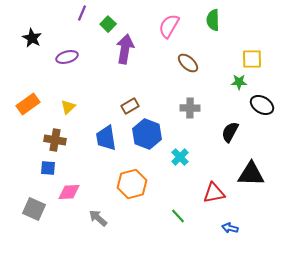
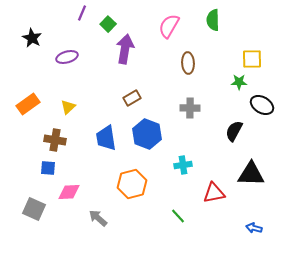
brown ellipse: rotated 45 degrees clockwise
brown rectangle: moved 2 px right, 8 px up
black semicircle: moved 4 px right, 1 px up
cyan cross: moved 3 px right, 8 px down; rotated 36 degrees clockwise
blue arrow: moved 24 px right
